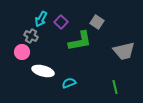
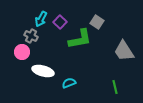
purple square: moved 1 px left
green L-shape: moved 2 px up
gray trapezoid: rotated 70 degrees clockwise
